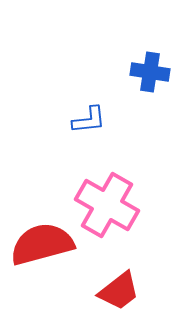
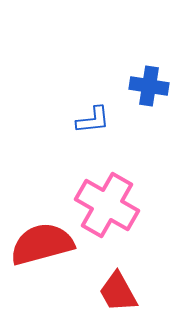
blue cross: moved 1 px left, 14 px down
blue L-shape: moved 4 px right
red trapezoid: moved 1 px left, 1 px down; rotated 99 degrees clockwise
